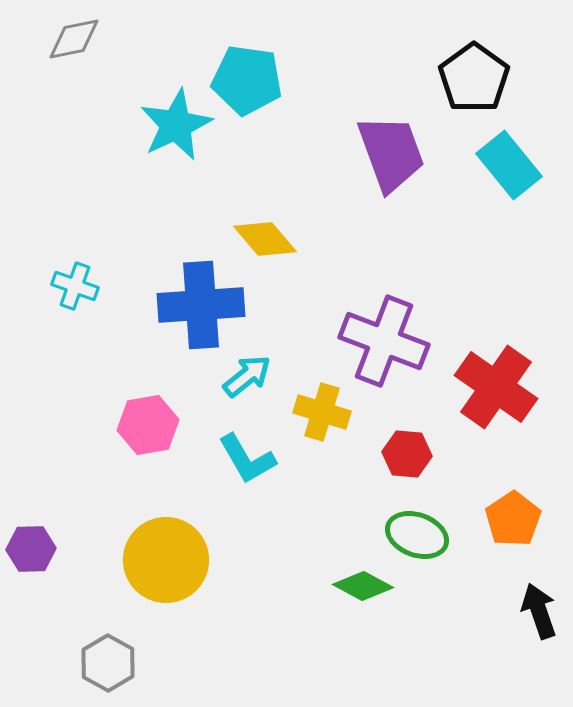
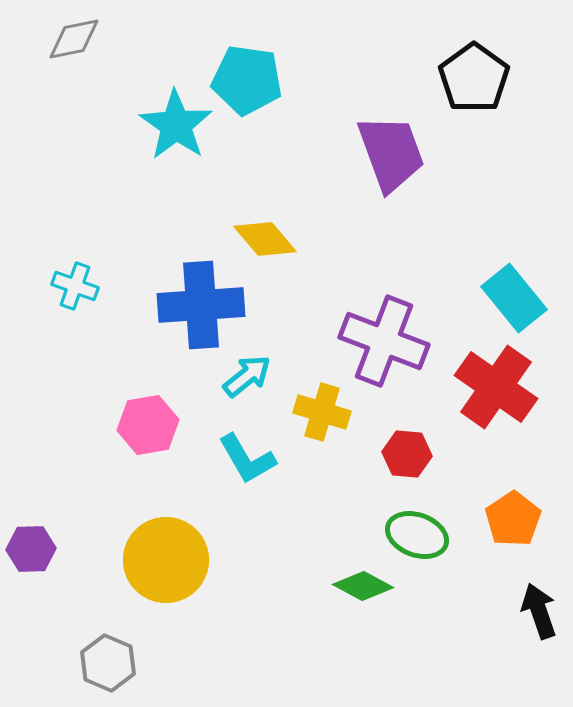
cyan star: rotated 12 degrees counterclockwise
cyan rectangle: moved 5 px right, 133 px down
gray hexagon: rotated 6 degrees counterclockwise
